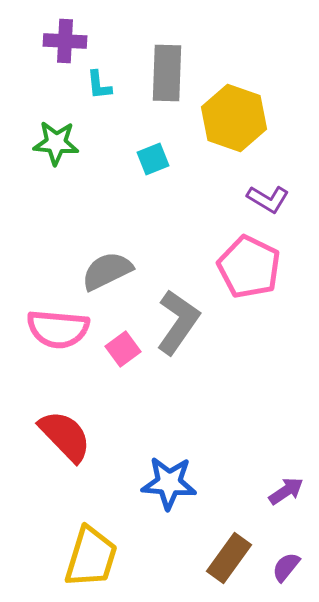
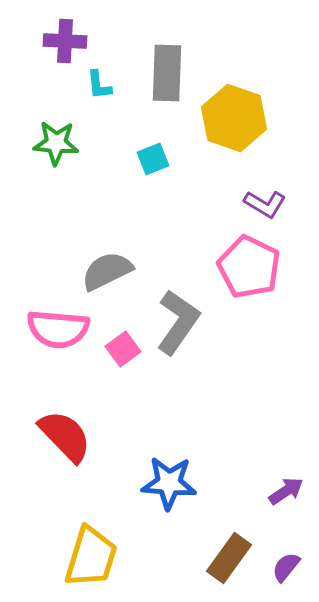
purple L-shape: moved 3 px left, 5 px down
